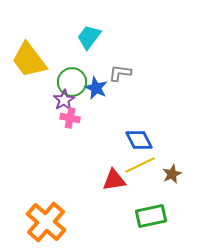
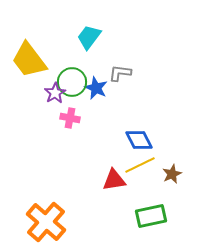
purple star: moved 9 px left, 7 px up
